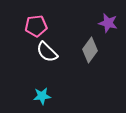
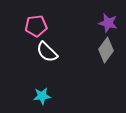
gray diamond: moved 16 px right
